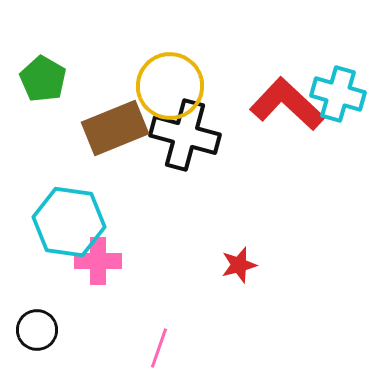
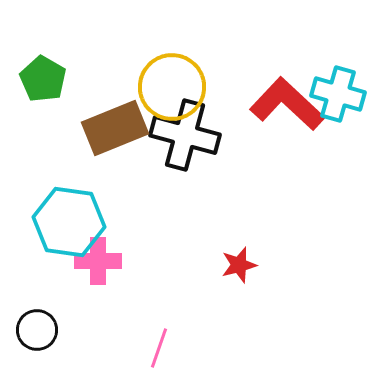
yellow circle: moved 2 px right, 1 px down
